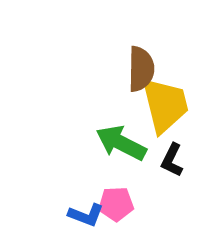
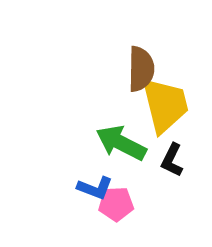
blue L-shape: moved 9 px right, 27 px up
